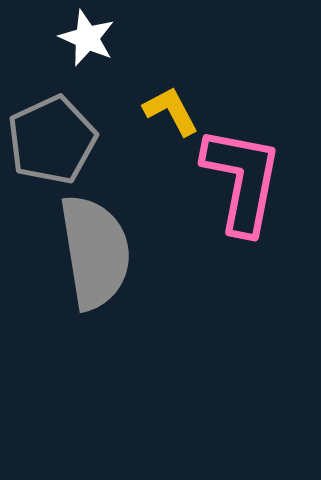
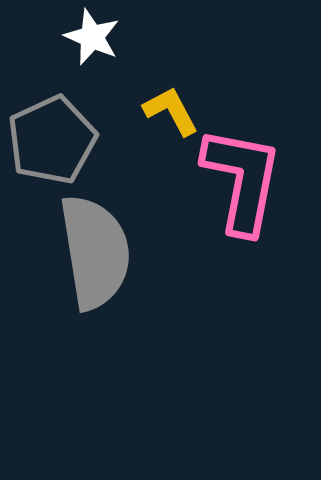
white star: moved 5 px right, 1 px up
